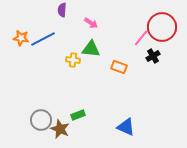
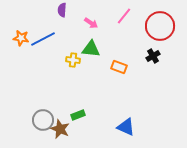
red circle: moved 2 px left, 1 px up
pink line: moved 17 px left, 22 px up
gray circle: moved 2 px right
